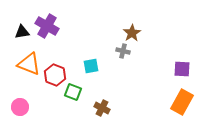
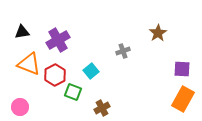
purple cross: moved 11 px right, 14 px down; rotated 30 degrees clockwise
brown star: moved 26 px right
gray cross: rotated 32 degrees counterclockwise
cyan square: moved 5 px down; rotated 28 degrees counterclockwise
red hexagon: rotated 10 degrees clockwise
orange rectangle: moved 1 px right, 3 px up
brown cross: rotated 35 degrees clockwise
